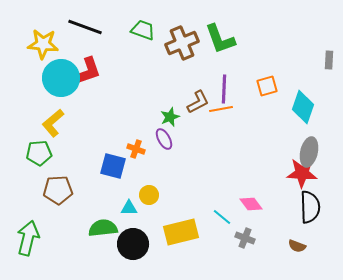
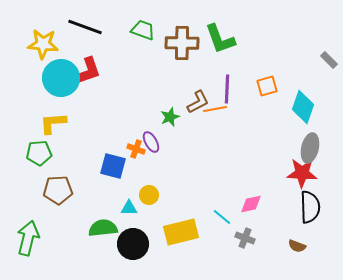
brown cross: rotated 24 degrees clockwise
gray rectangle: rotated 48 degrees counterclockwise
purple line: moved 3 px right
orange line: moved 6 px left
yellow L-shape: rotated 36 degrees clockwise
purple ellipse: moved 13 px left, 3 px down
gray ellipse: moved 1 px right, 4 px up
pink diamond: rotated 65 degrees counterclockwise
